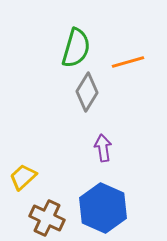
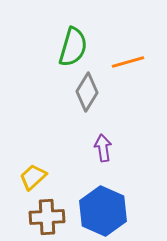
green semicircle: moved 3 px left, 1 px up
yellow trapezoid: moved 10 px right
blue hexagon: moved 3 px down
brown cross: moved 1 px up; rotated 28 degrees counterclockwise
